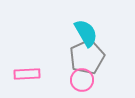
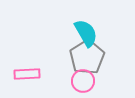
gray pentagon: rotated 8 degrees counterclockwise
pink circle: moved 1 px right, 1 px down
